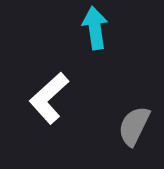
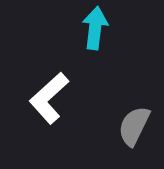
cyan arrow: rotated 15 degrees clockwise
